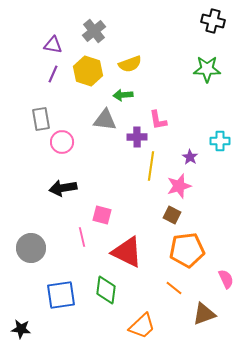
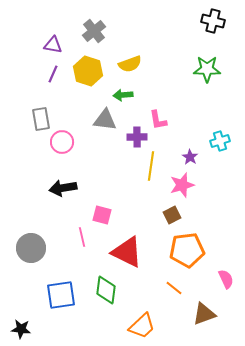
cyan cross: rotated 18 degrees counterclockwise
pink star: moved 3 px right, 1 px up
brown square: rotated 36 degrees clockwise
